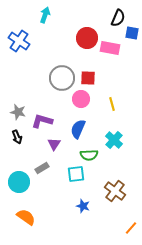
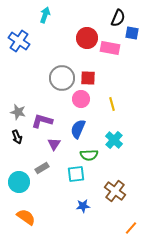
blue star: rotated 24 degrees counterclockwise
